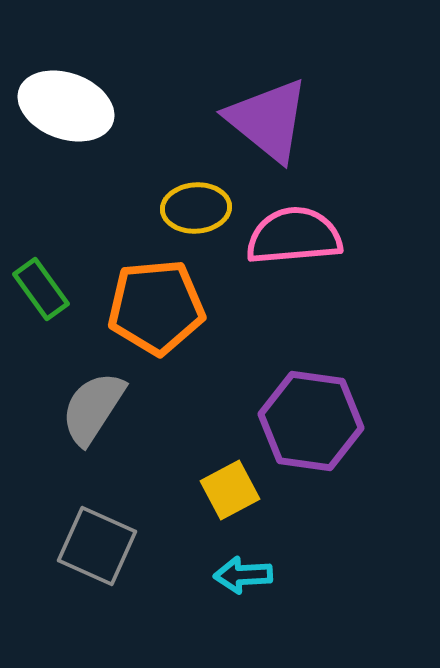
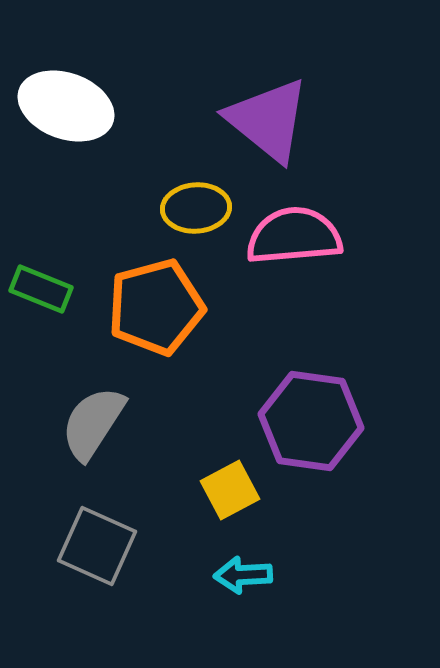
green rectangle: rotated 32 degrees counterclockwise
orange pentagon: rotated 10 degrees counterclockwise
gray semicircle: moved 15 px down
